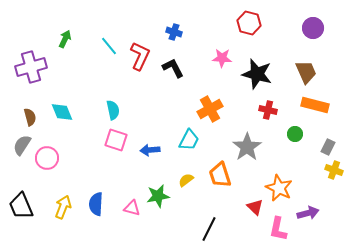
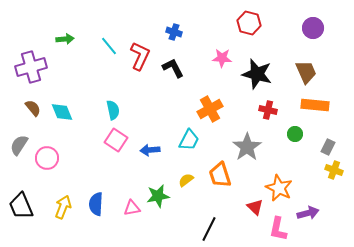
green arrow: rotated 60 degrees clockwise
orange rectangle: rotated 8 degrees counterclockwise
brown semicircle: moved 3 px right, 9 px up; rotated 24 degrees counterclockwise
pink square: rotated 15 degrees clockwise
gray semicircle: moved 3 px left
pink triangle: rotated 24 degrees counterclockwise
